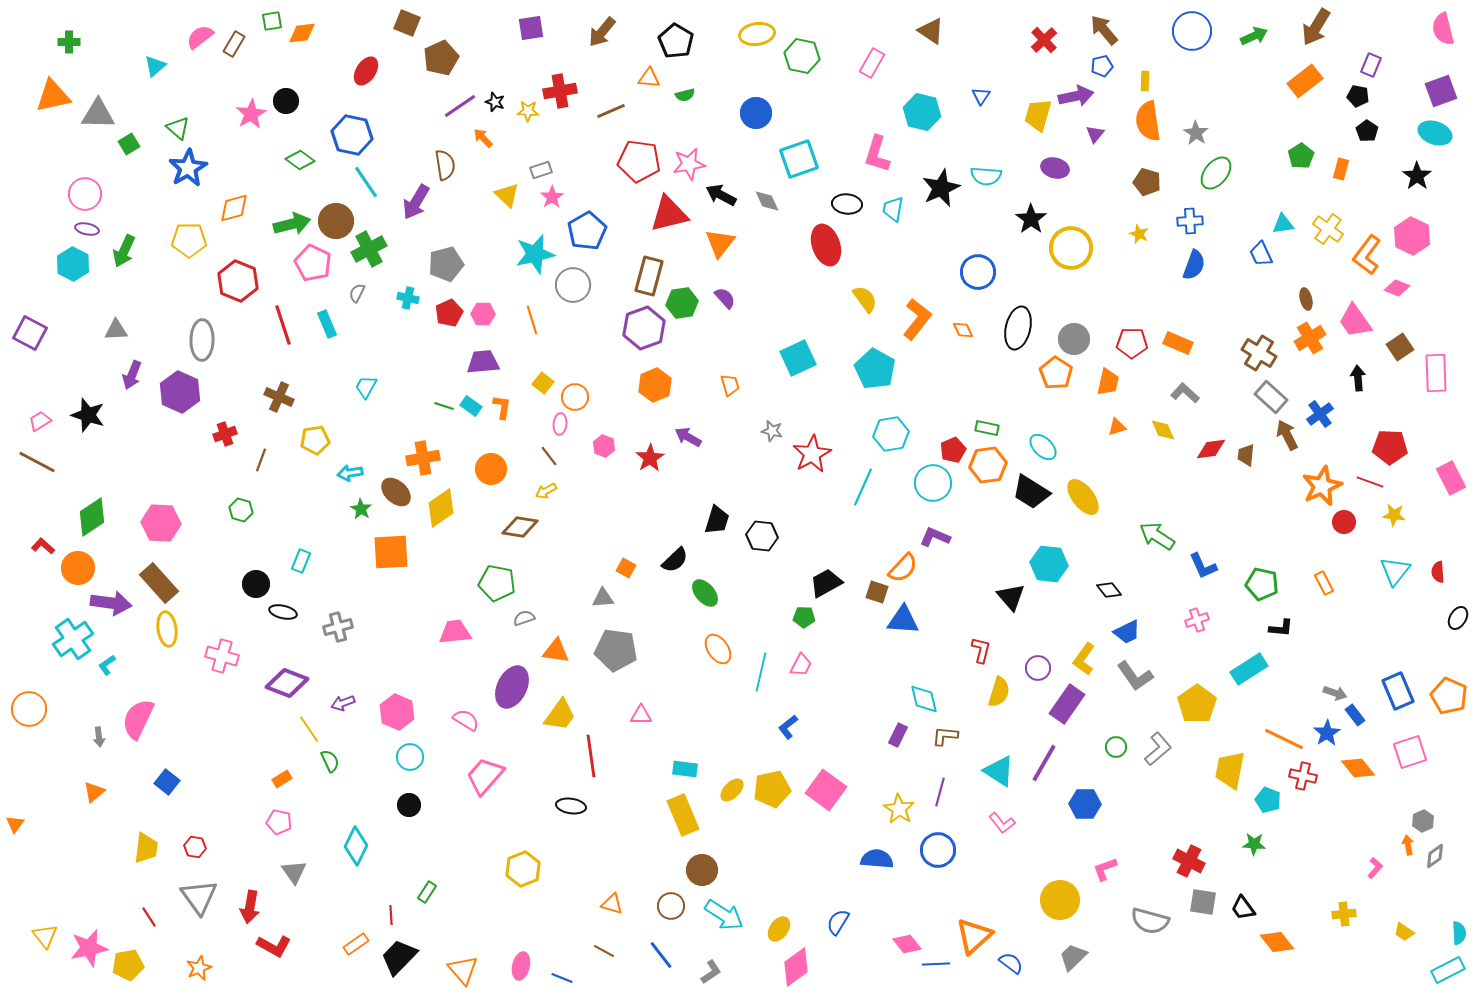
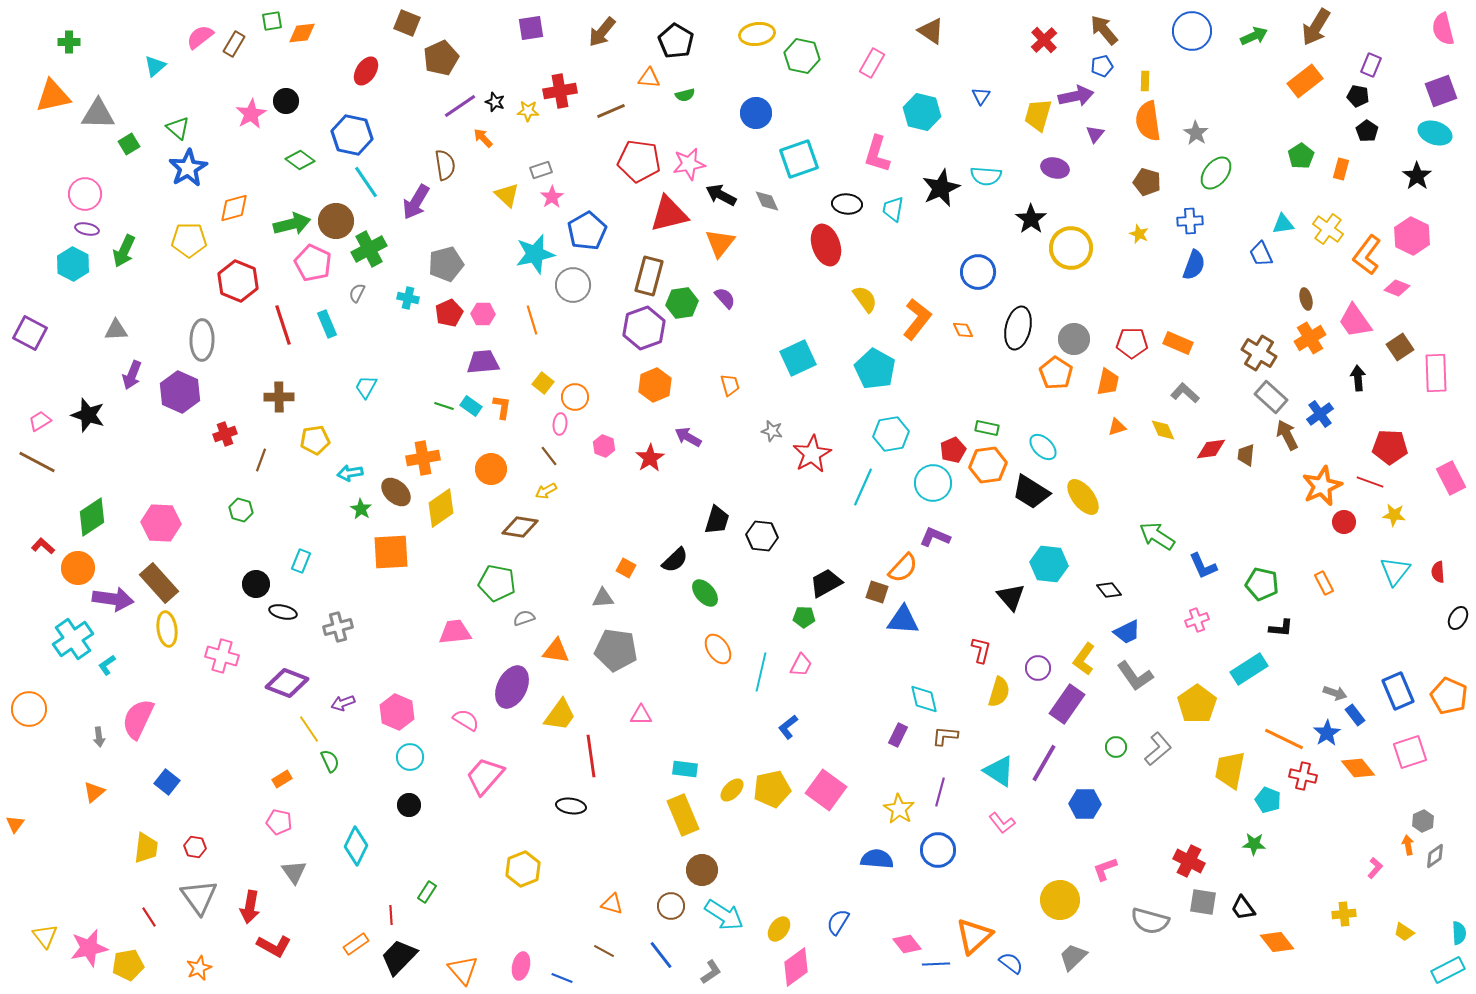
brown cross at (279, 397): rotated 24 degrees counterclockwise
purple arrow at (111, 603): moved 2 px right, 4 px up
